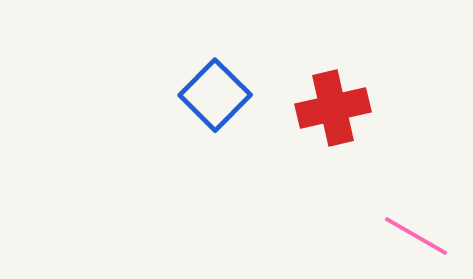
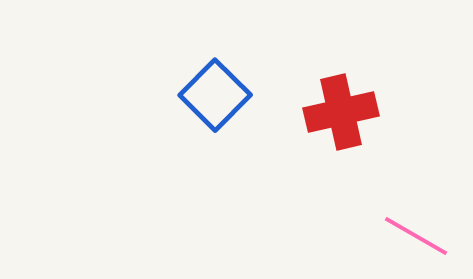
red cross: moved 8 px right, 4 px down
